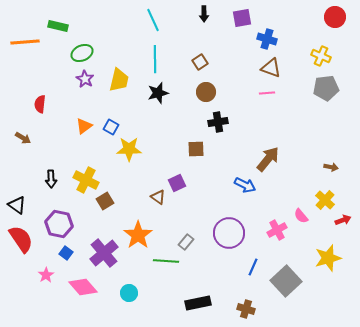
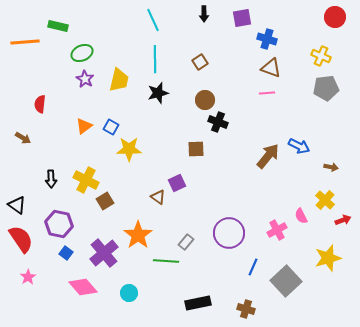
brown circle at (206, 92): moved 1 px left, 8 px down
black cross at (218, 122): rotated 30 degrees clockwise
brown arrow at (268, 159): moved 3 px up
blue arrow at (245, 185): moved 54 px right, 39 px up
pink semicircle at (301, 216): rotated 14 degrees clockwise
pink star at (46, 275): moved 18 px left, 2 px down
